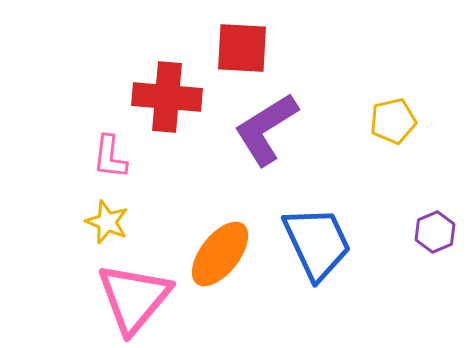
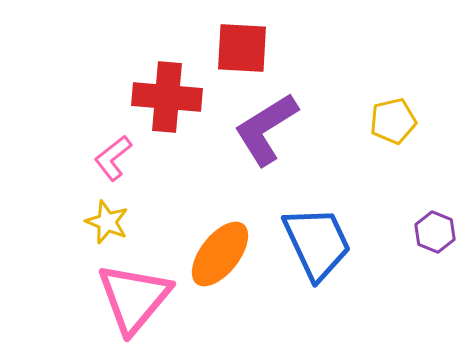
pink L-shape: moved 3 px right, 1 px down; rotated 45 degrees clockwise
purple hexagon: rotated 15 degrees counterclockwise
